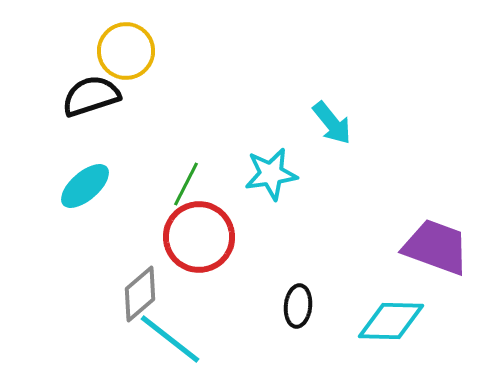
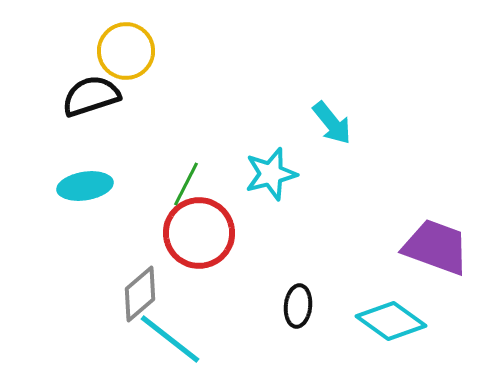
cyan star: rotated 6 degrees counterclockwise
cyan ellipse: rotated 32 degrees clockwise
red circle: moved 4 px up
cyan diamond: rotated 34 degrees clockwise
